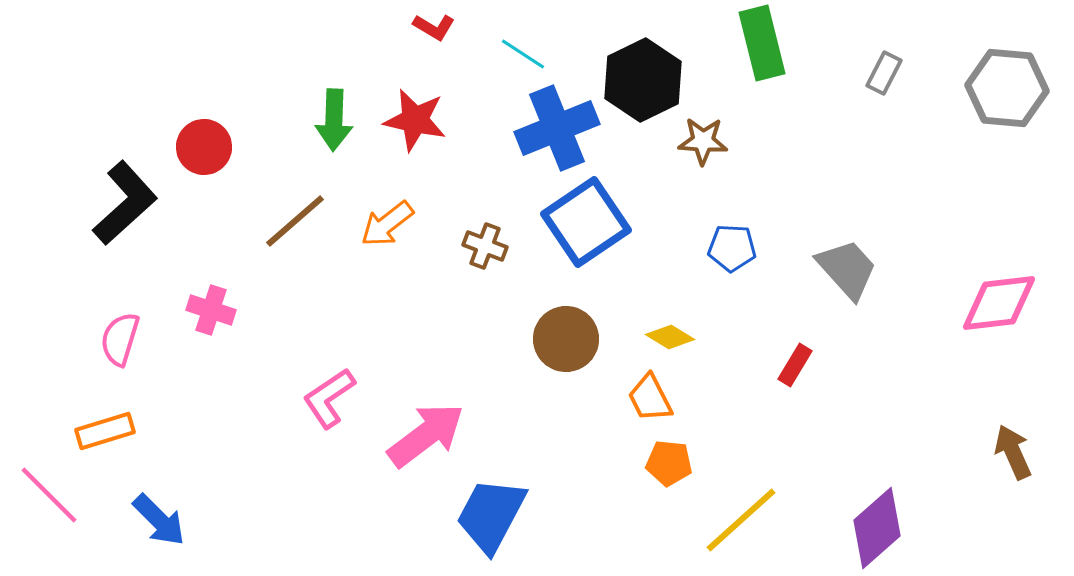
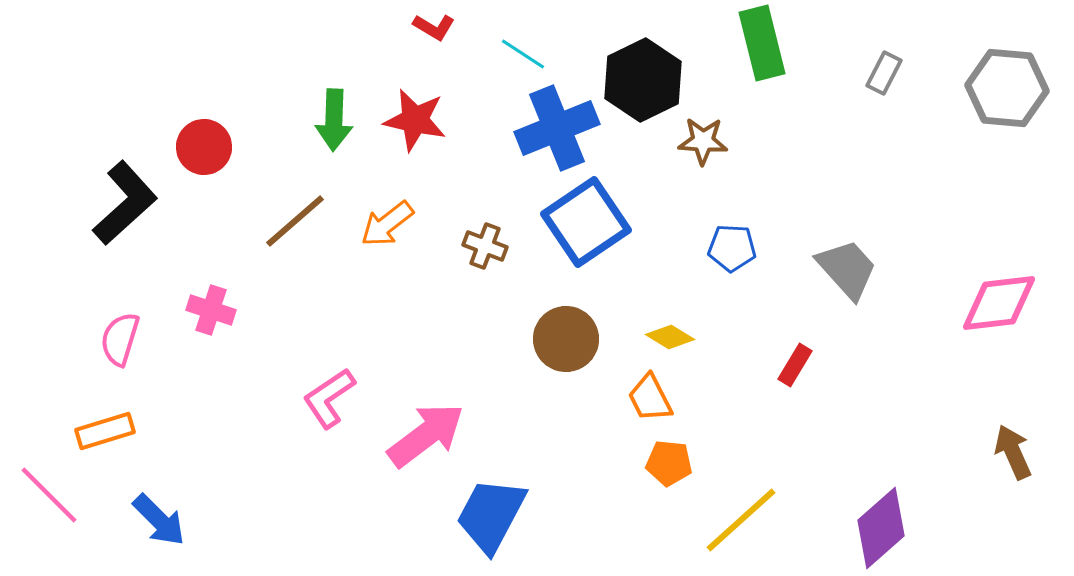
purple diamond: moved 4 px right
